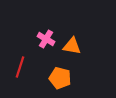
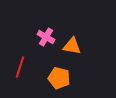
pink cross: moved 2 px up
orange pentagon: moved 1 px left
